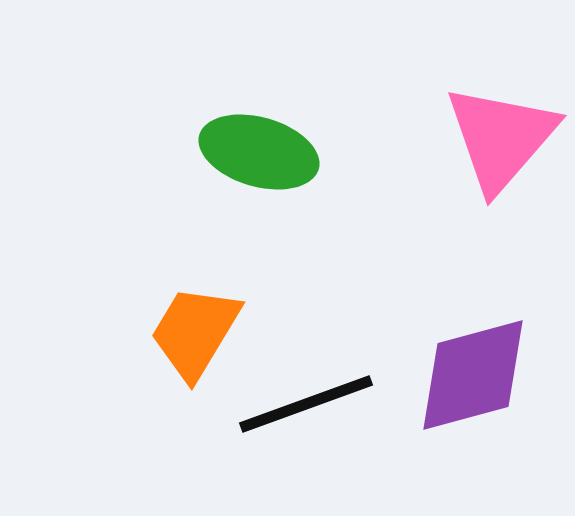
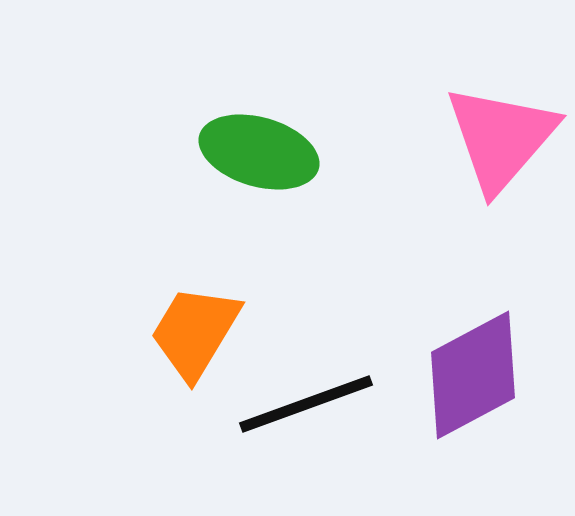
purple diamond: rotated 13 degrees counterclockwise
